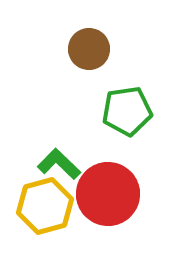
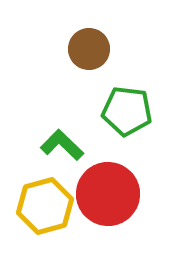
green pentagon: rotated 15 degrees clockwise
green L-shape: moved 3 px right, 19 px up
